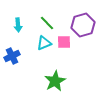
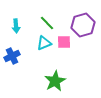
cyan arrow: moved 2 px left, 1 px down
